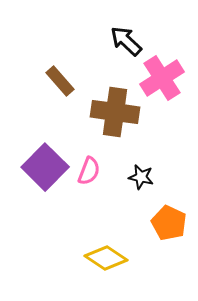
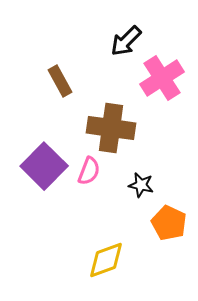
black arrow: rotated 88 degrees counterclockwise
brown rectangle: rotated 12 degrees clockwise
brown cross: moved 4 px left, 16 px down
purple square: moved 1 px left, 1 px up
black star: moved 8 px down
yellow diamond: moved 2 px down; rotated 54 degrees counterclockwise
